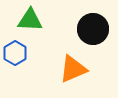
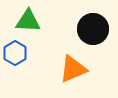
green triangle: moved 2 px left, 1 px down
